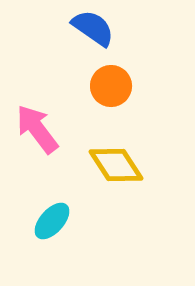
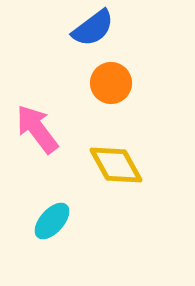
blue semicircle: rotated 108 degrees clockwise
orange circle: moved 3 px up
yellow diamond: rotated 4 degrees clockwise
